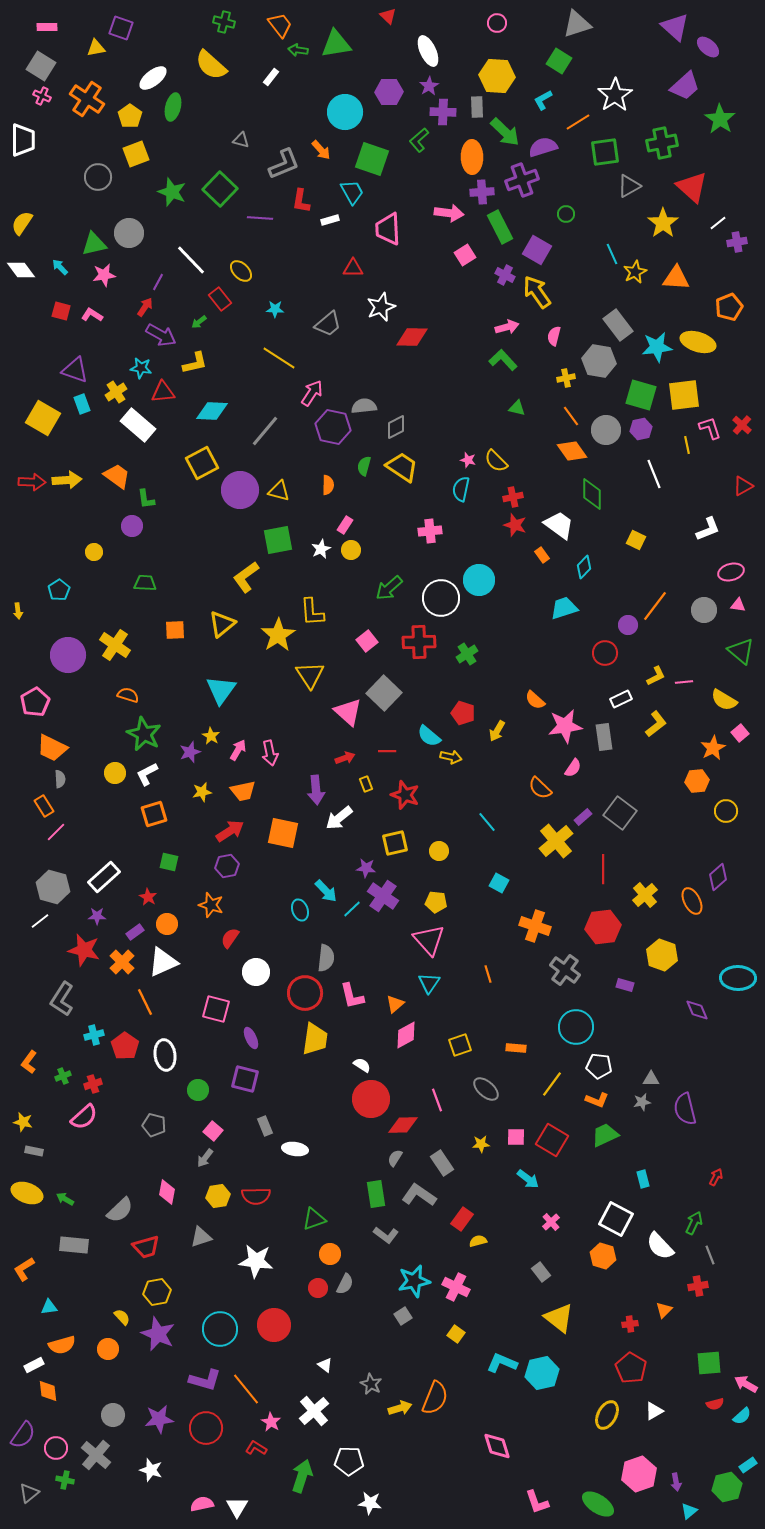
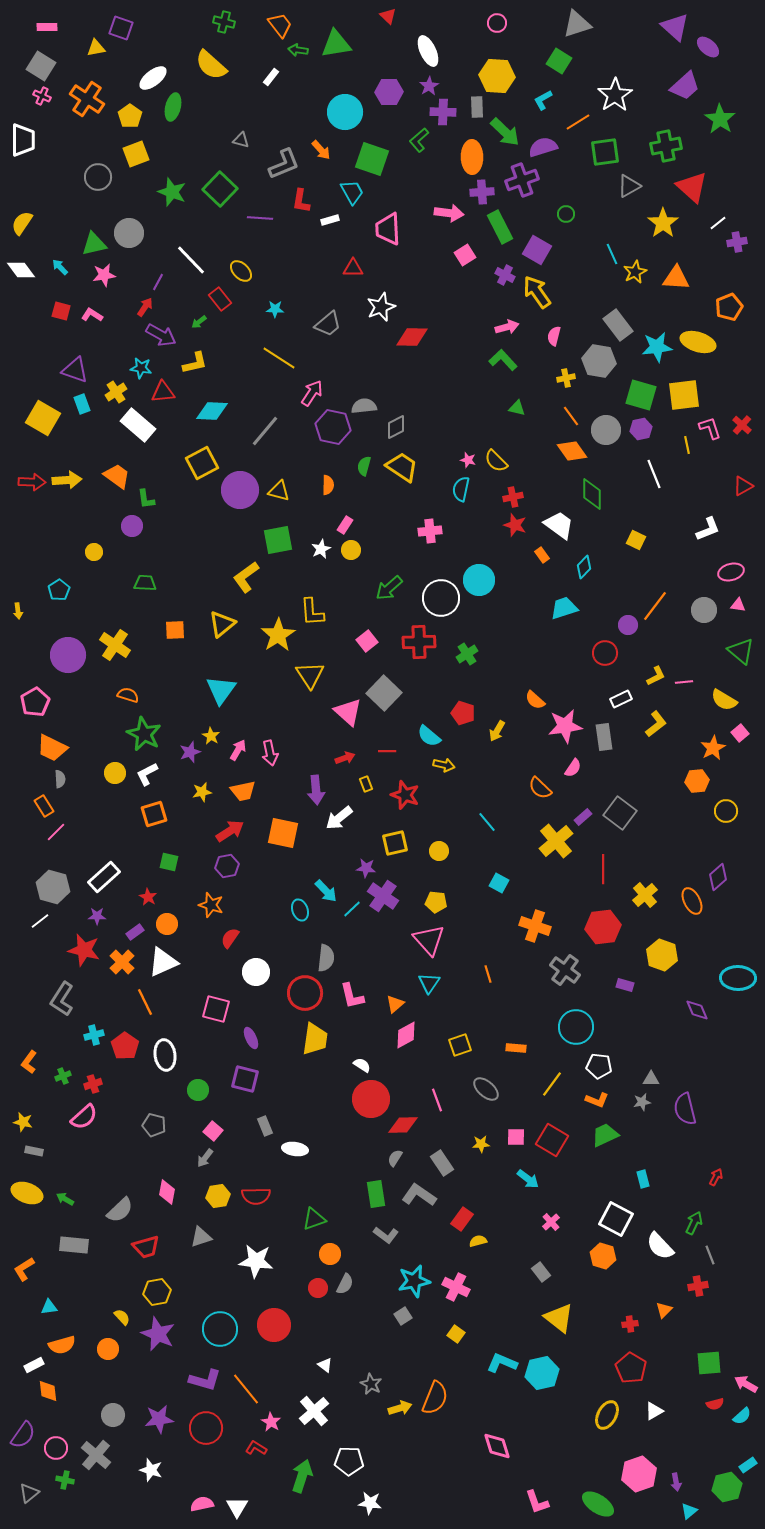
green cross at (662, 143): moved 4 px right, 3 px down
yellow arrow at (451, 757): moved 7 px left, 8 px down
